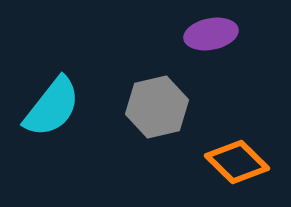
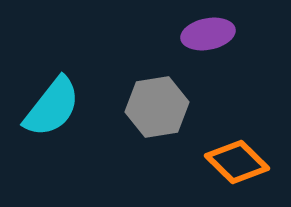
purple ellipse: moved 3 px left
gray hexagon: rotated 4 degrees clockwise
